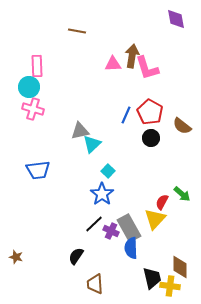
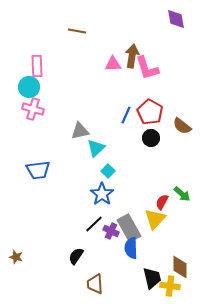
cyan triangle: moved 4 px right, 4 px down
